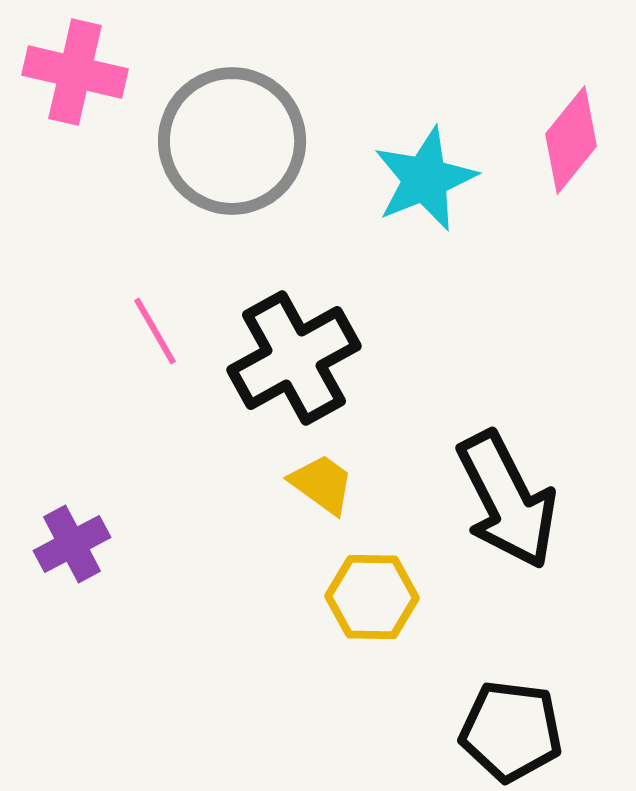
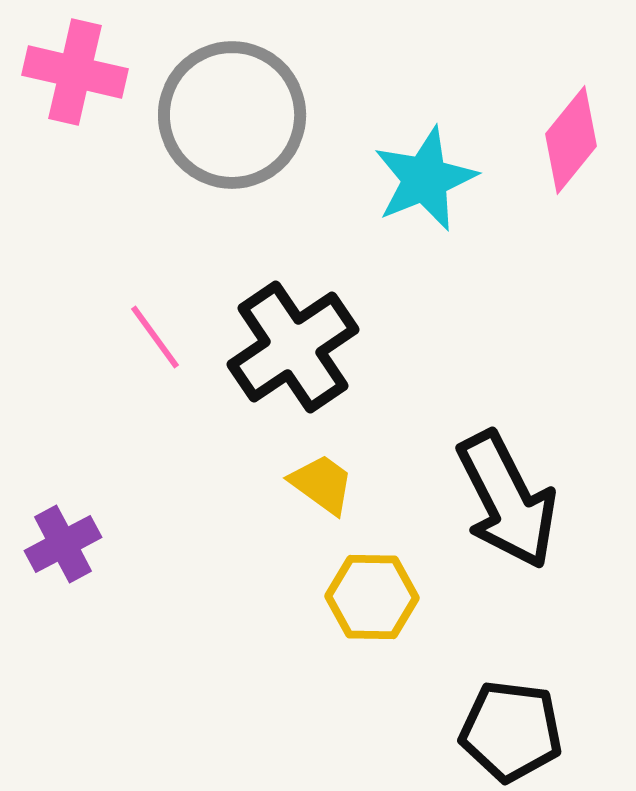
gray circle: moved 26 px up
pink line: moved 6 px down; rotated 6 degrees counterclockwise
black cross: moved 1 px left, 11 px up; rotated 5 degrees counterclockwise
purple cross: moved 9 px left
